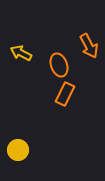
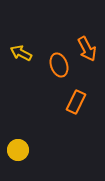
orange arrow: moved 2 px left, 3 px down
orange rectangle: moved 11 px right, 8 px down
